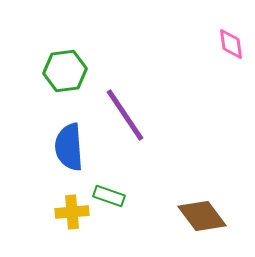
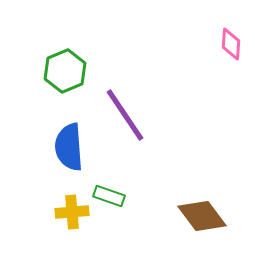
pink diamond: rotated 12 degrees clockwise
green hexagon: rotated 15 degrees counterclockwise
